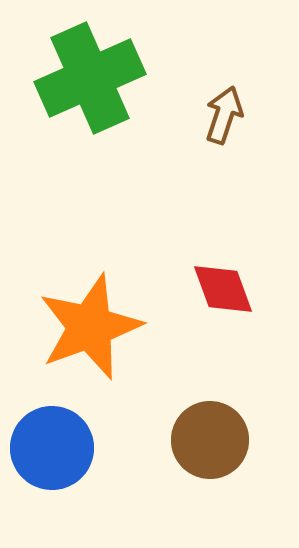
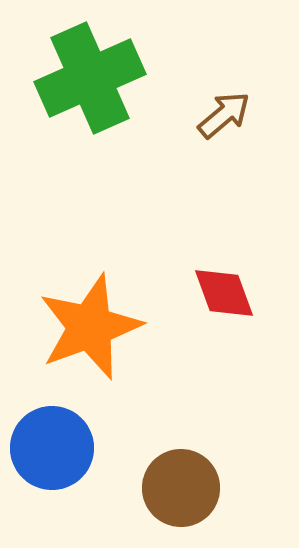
brown arrow: rotated 32 degrees clockwise
red diamond: moved 1 px right, 4 px down
brown circle: moved 29 px left, 48 px down
